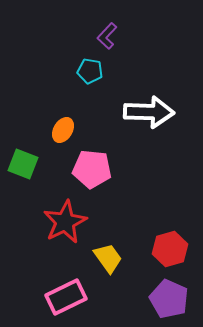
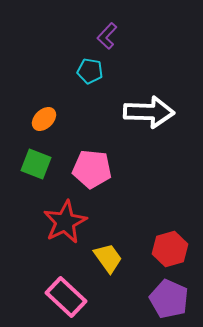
orange ellipse: moved 19 px left, 11 px up; rotated 15 degrees clockwise
green square: moved 13 px right
pink rectangle: rotated 69 degrees clockwise
